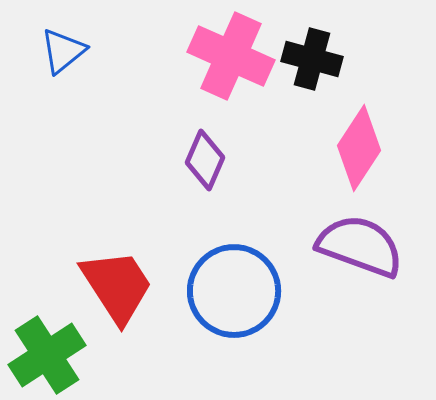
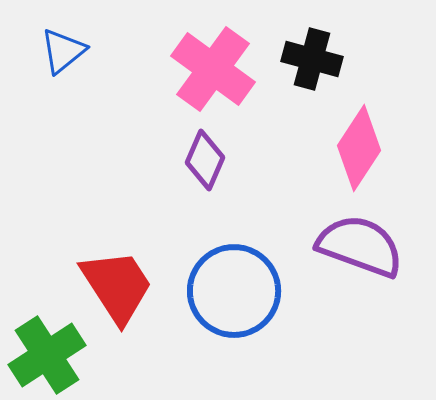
pink cross: moved 18 px left, 13 px down; rotated 12 degrees clockwise
